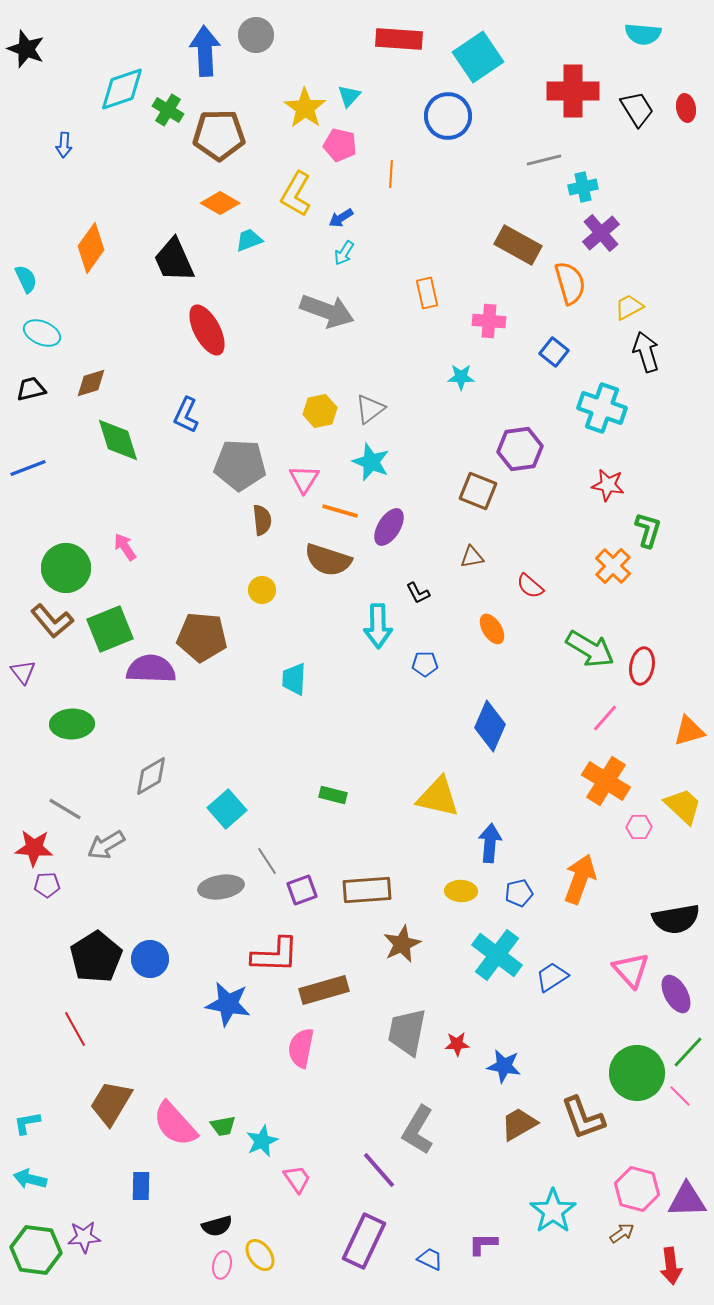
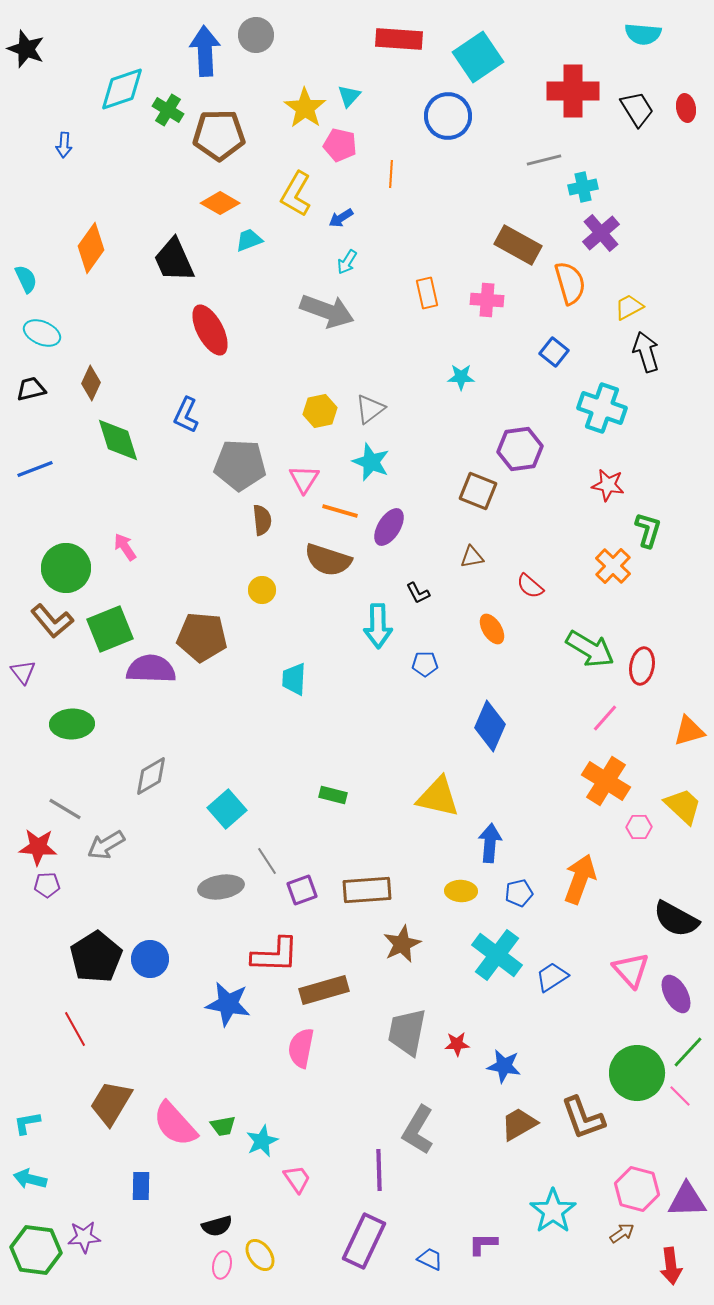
cyan arrow at (344, 253): moved 3 px right, 9 px down
pink cross at (489, 321): moved 2 px left, 21 px up
red ellipse at (207, 330): moved 3 px right
brown diamond at (91, 383): rotated 48 degrees counterclockwise
blue line at (28, 468): moved 7 px right, 1 px down
red star at (34, 848): moved 4 px right, 1 px up
black semicircle at (676, 919): rotated 39 degrees clockwise
purple line at (379, 1170): rotated 39 degrees clockwise
